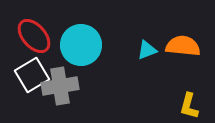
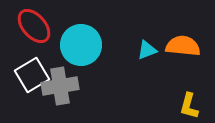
red ellipse: moved 10 px up
